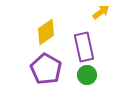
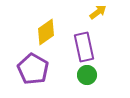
yellow arrow: moved 3 px left
purple pentagon: moved 13 px left
